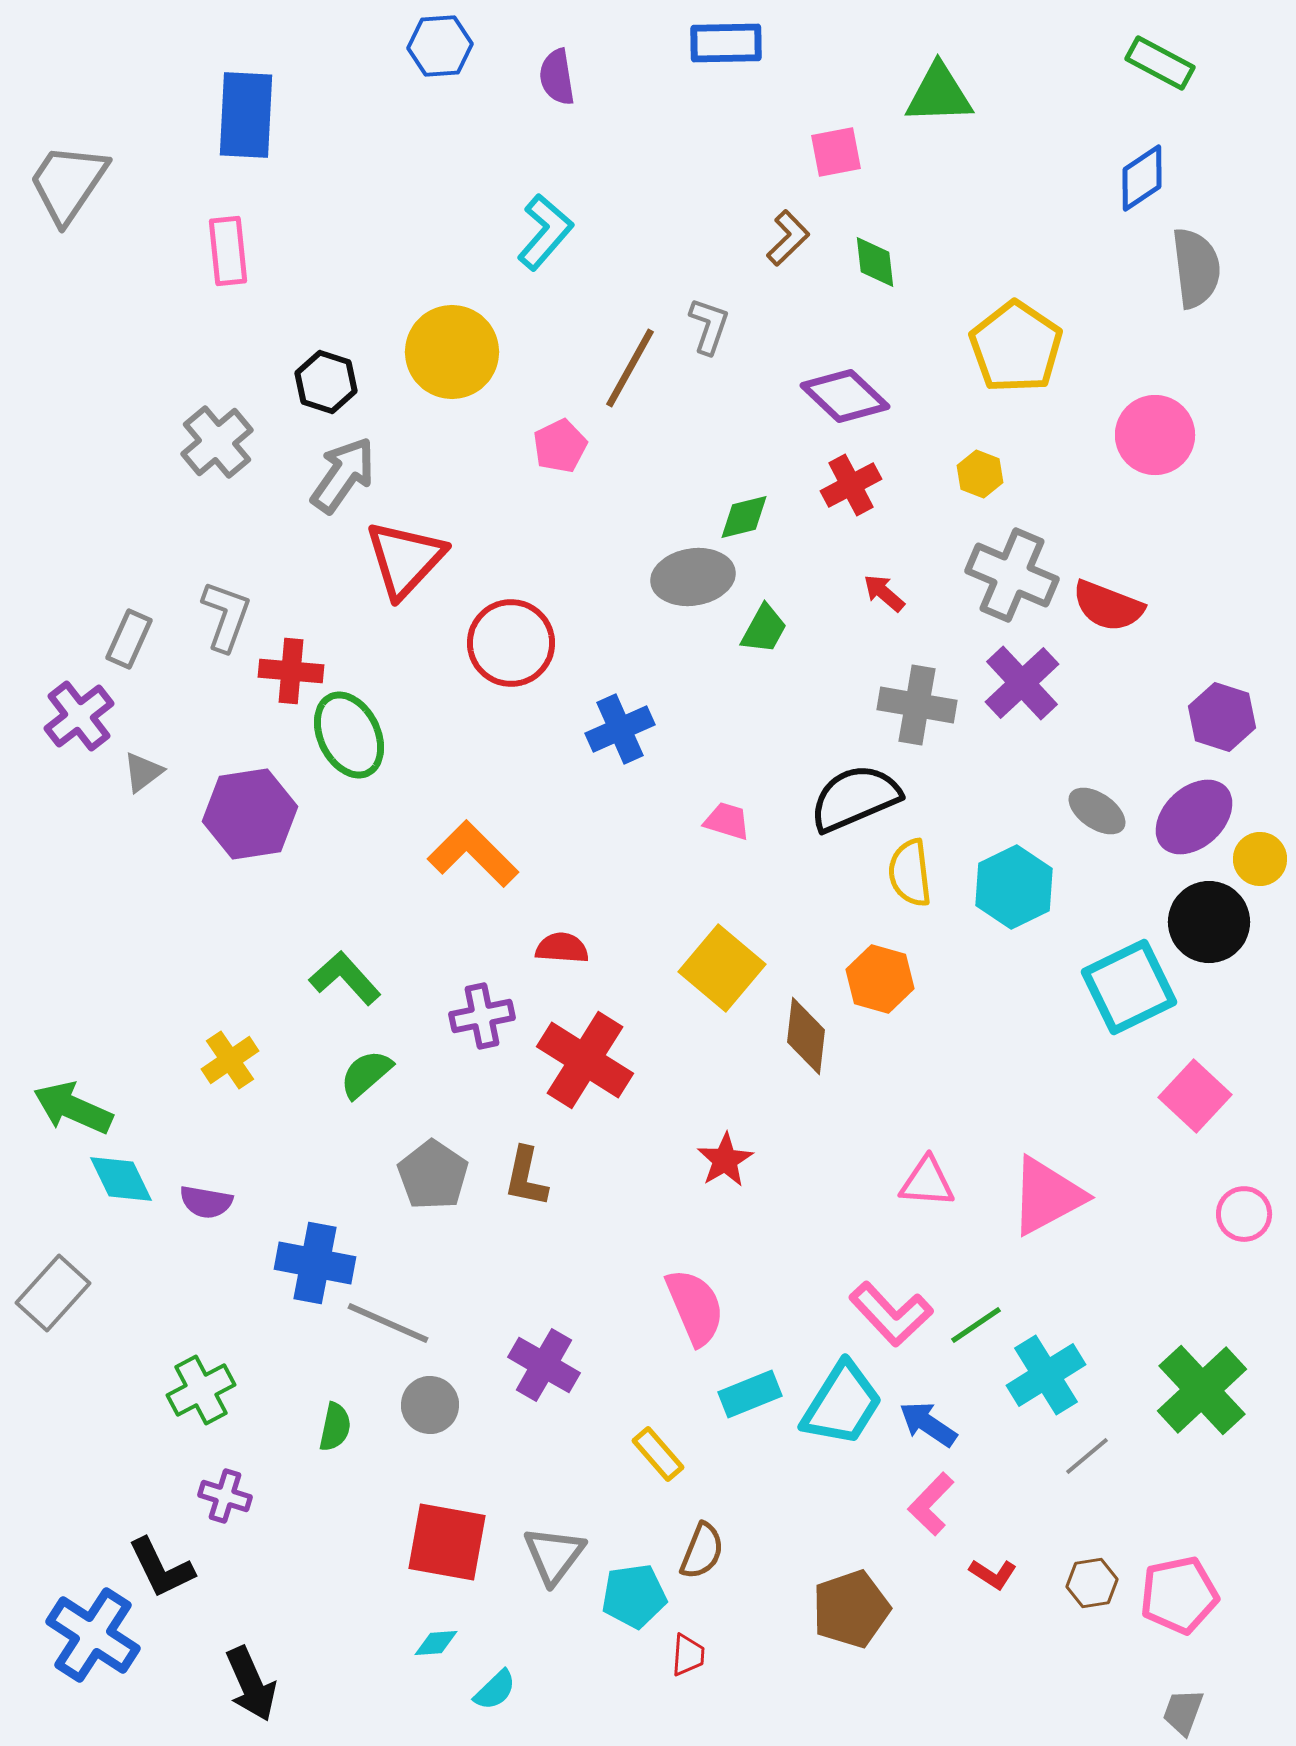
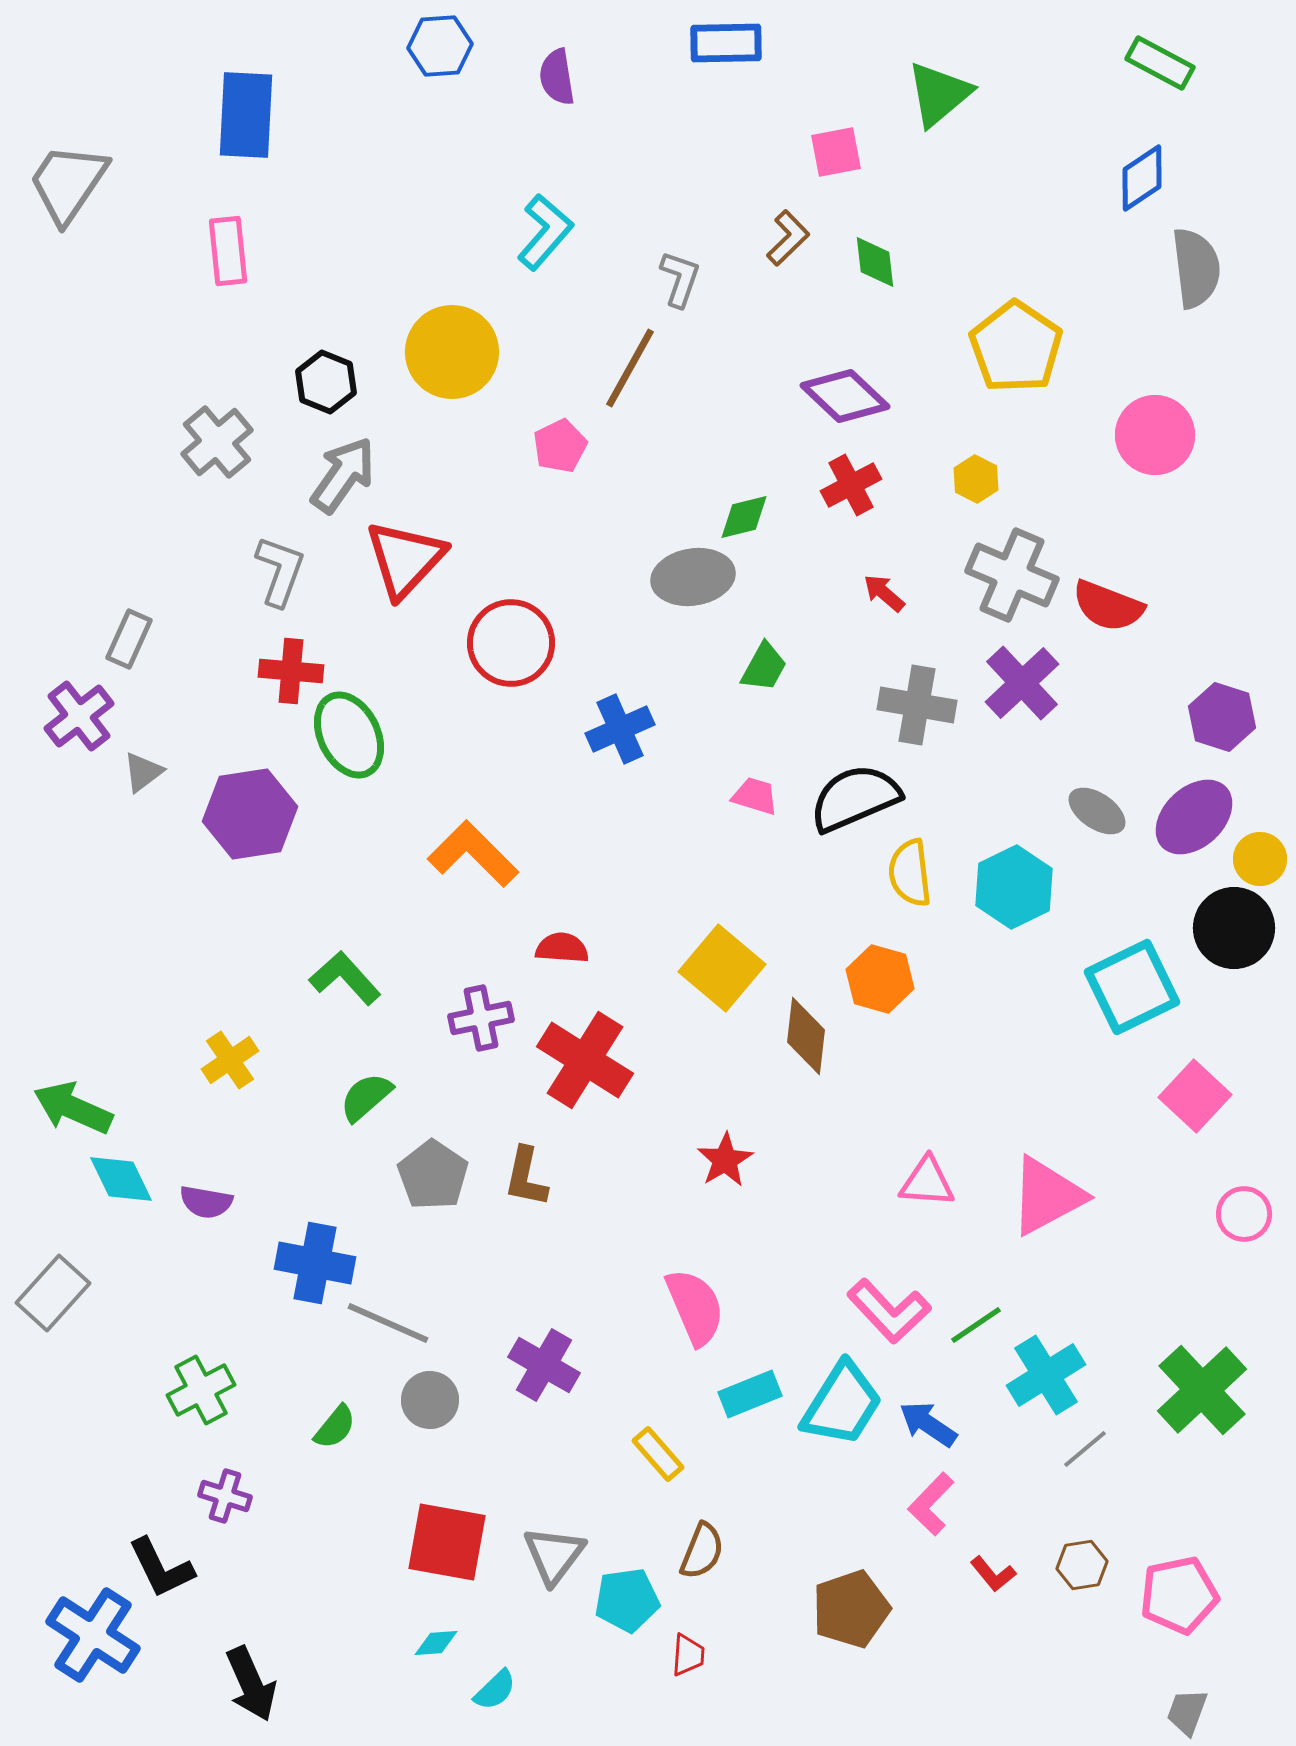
green triangle at (939, 94): rotated 38 degrees counterclockwise
gray L-shape at (709, 326): moved 29 px left, 47 px up
black hexagon at (326, 382): rotated 4 degrees clockwise
yellow hexagon at (980, 474): moved 4 px left, 5 px down; rotated 6 degrees clockwise
gray L-shape at (226, 616): moved 54 px right, 45 px up
green trapezoid at (764, 629): moved 38 px down
pink trapezoid at (727, 821): moved 28 px right, 25 px up
black circle at (1209, 922): moved 25 px right, 6 px down
cyan square at (1129, 987): moved 3 px right
purple cross at (482, 1016): moved 1 px left, 2 px down
green semicircle at (366, 1074): moved 23 px down
pink L-shape at (891, 1314): moved 2 px left, 3 px up
gray circle at (430, 1405): moved 5 px up
green semicircle at (335, 1427): rotated 27 degrees clockwise
gray line at (1087, 1456): moved 2 px left, 7 px up
red L-shape at (993, 1574): rotated 18 degrees clockwise
brown hexagon at (1092, 1583): moved 10 px left, 18 px up
cyan pentagon at (634, 1596): moved 7 px left, 4 px down
gray trapezoid at (1183, 1712): moved 4 px right
